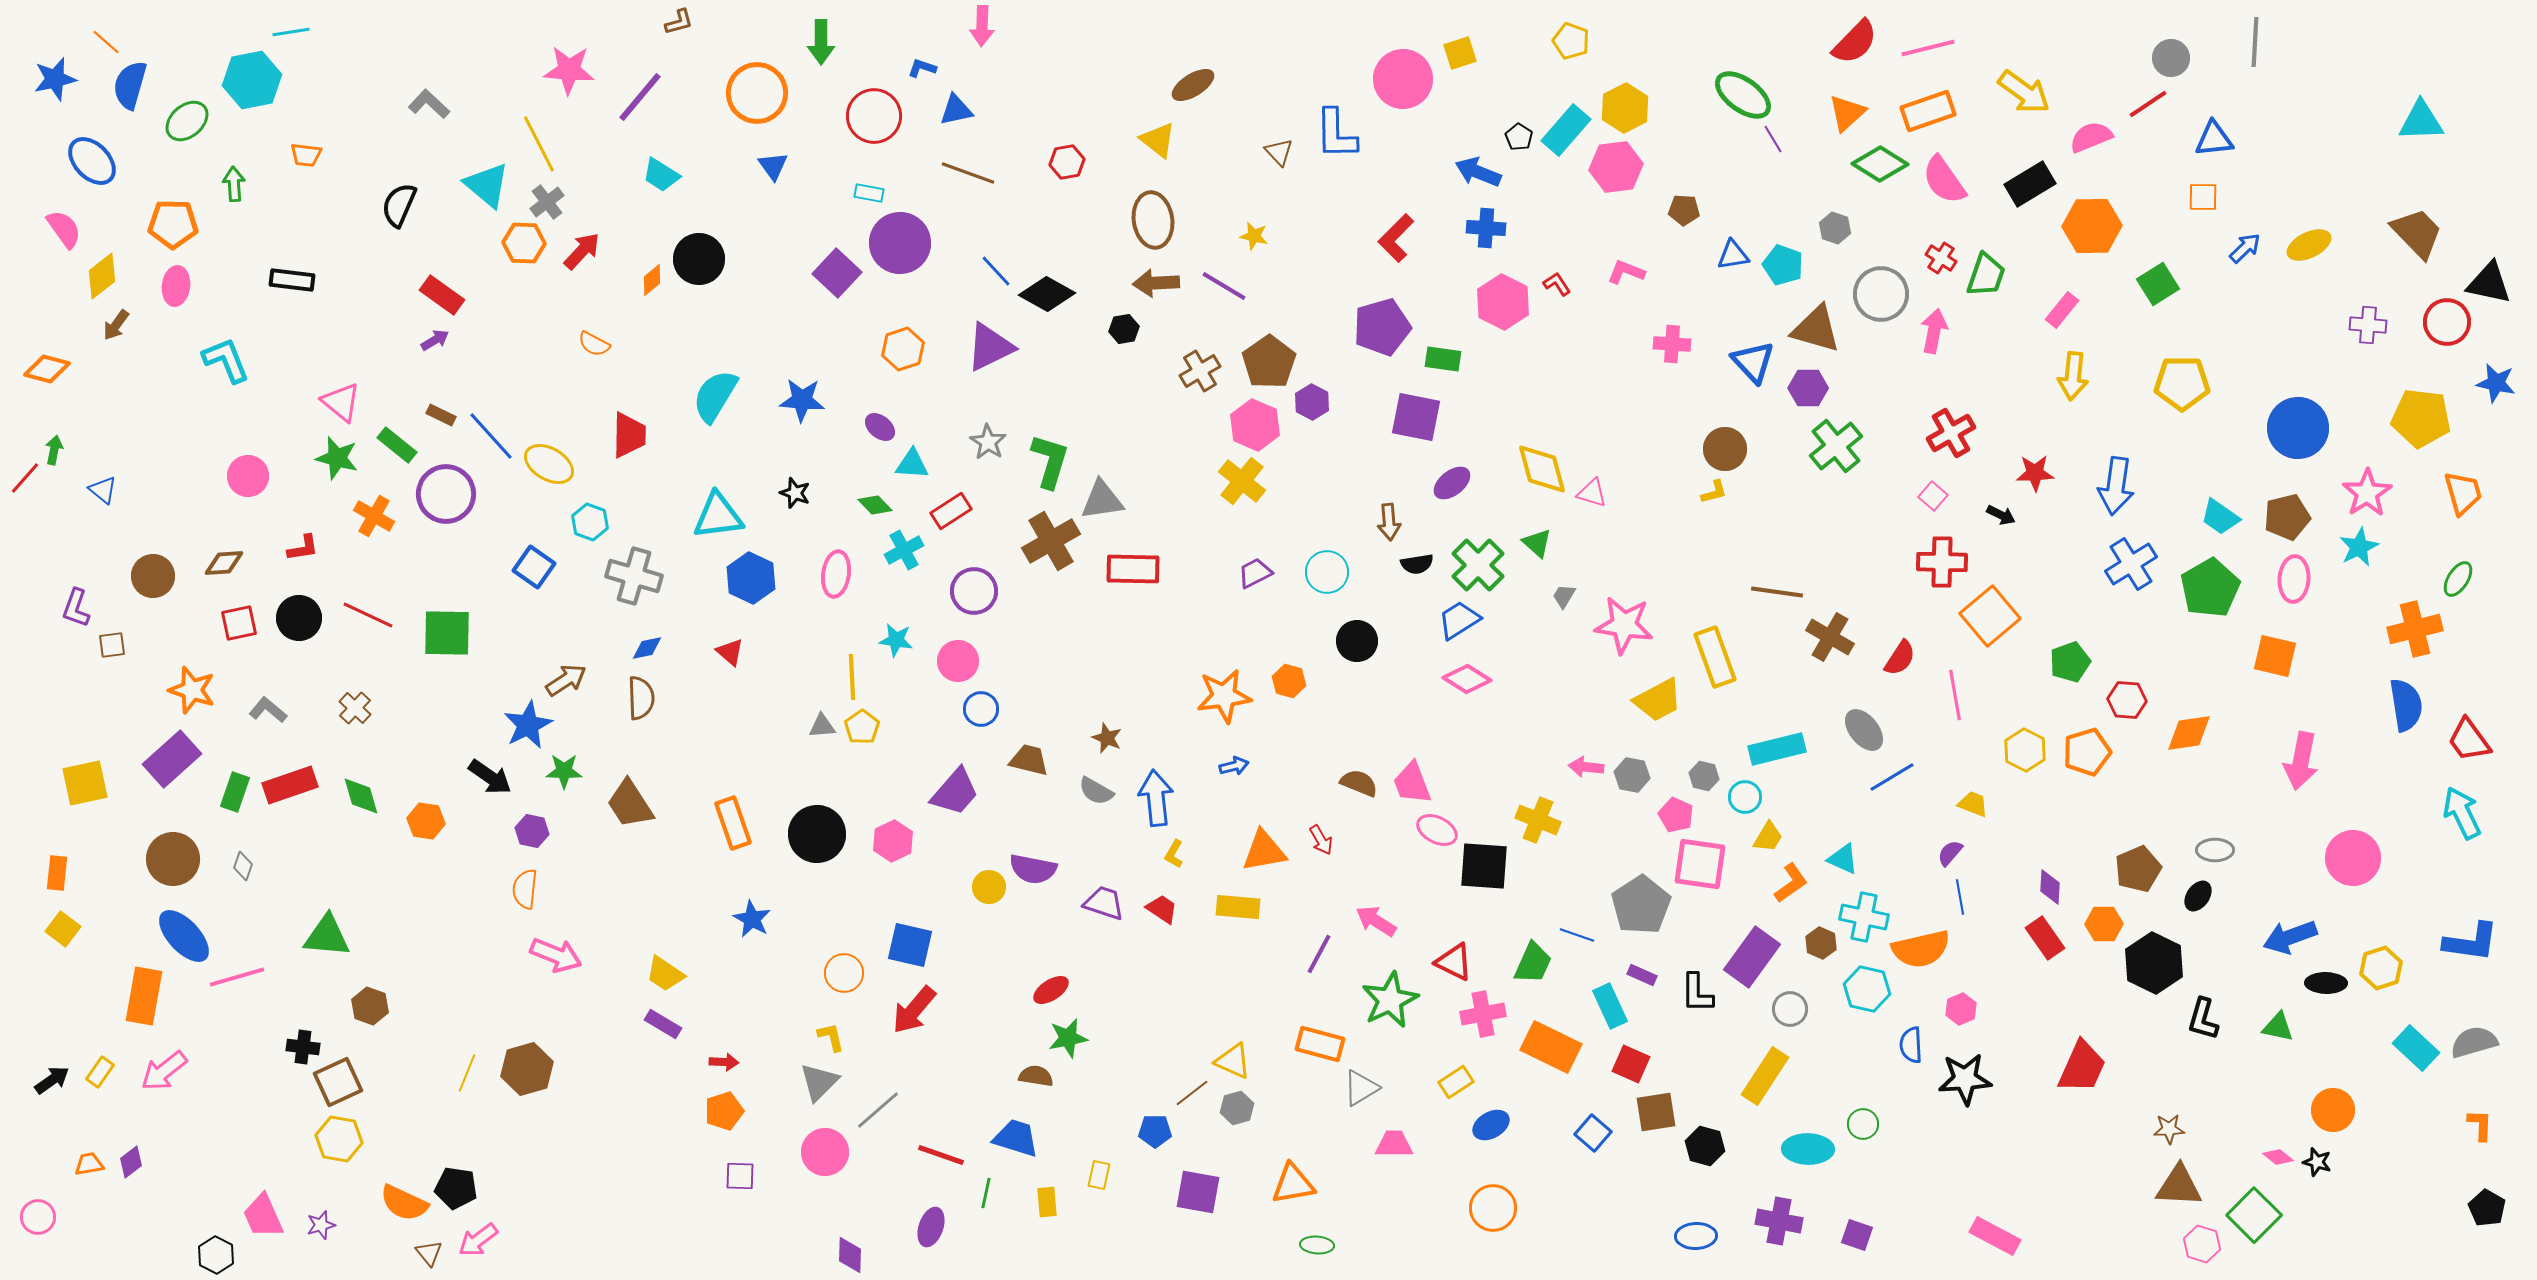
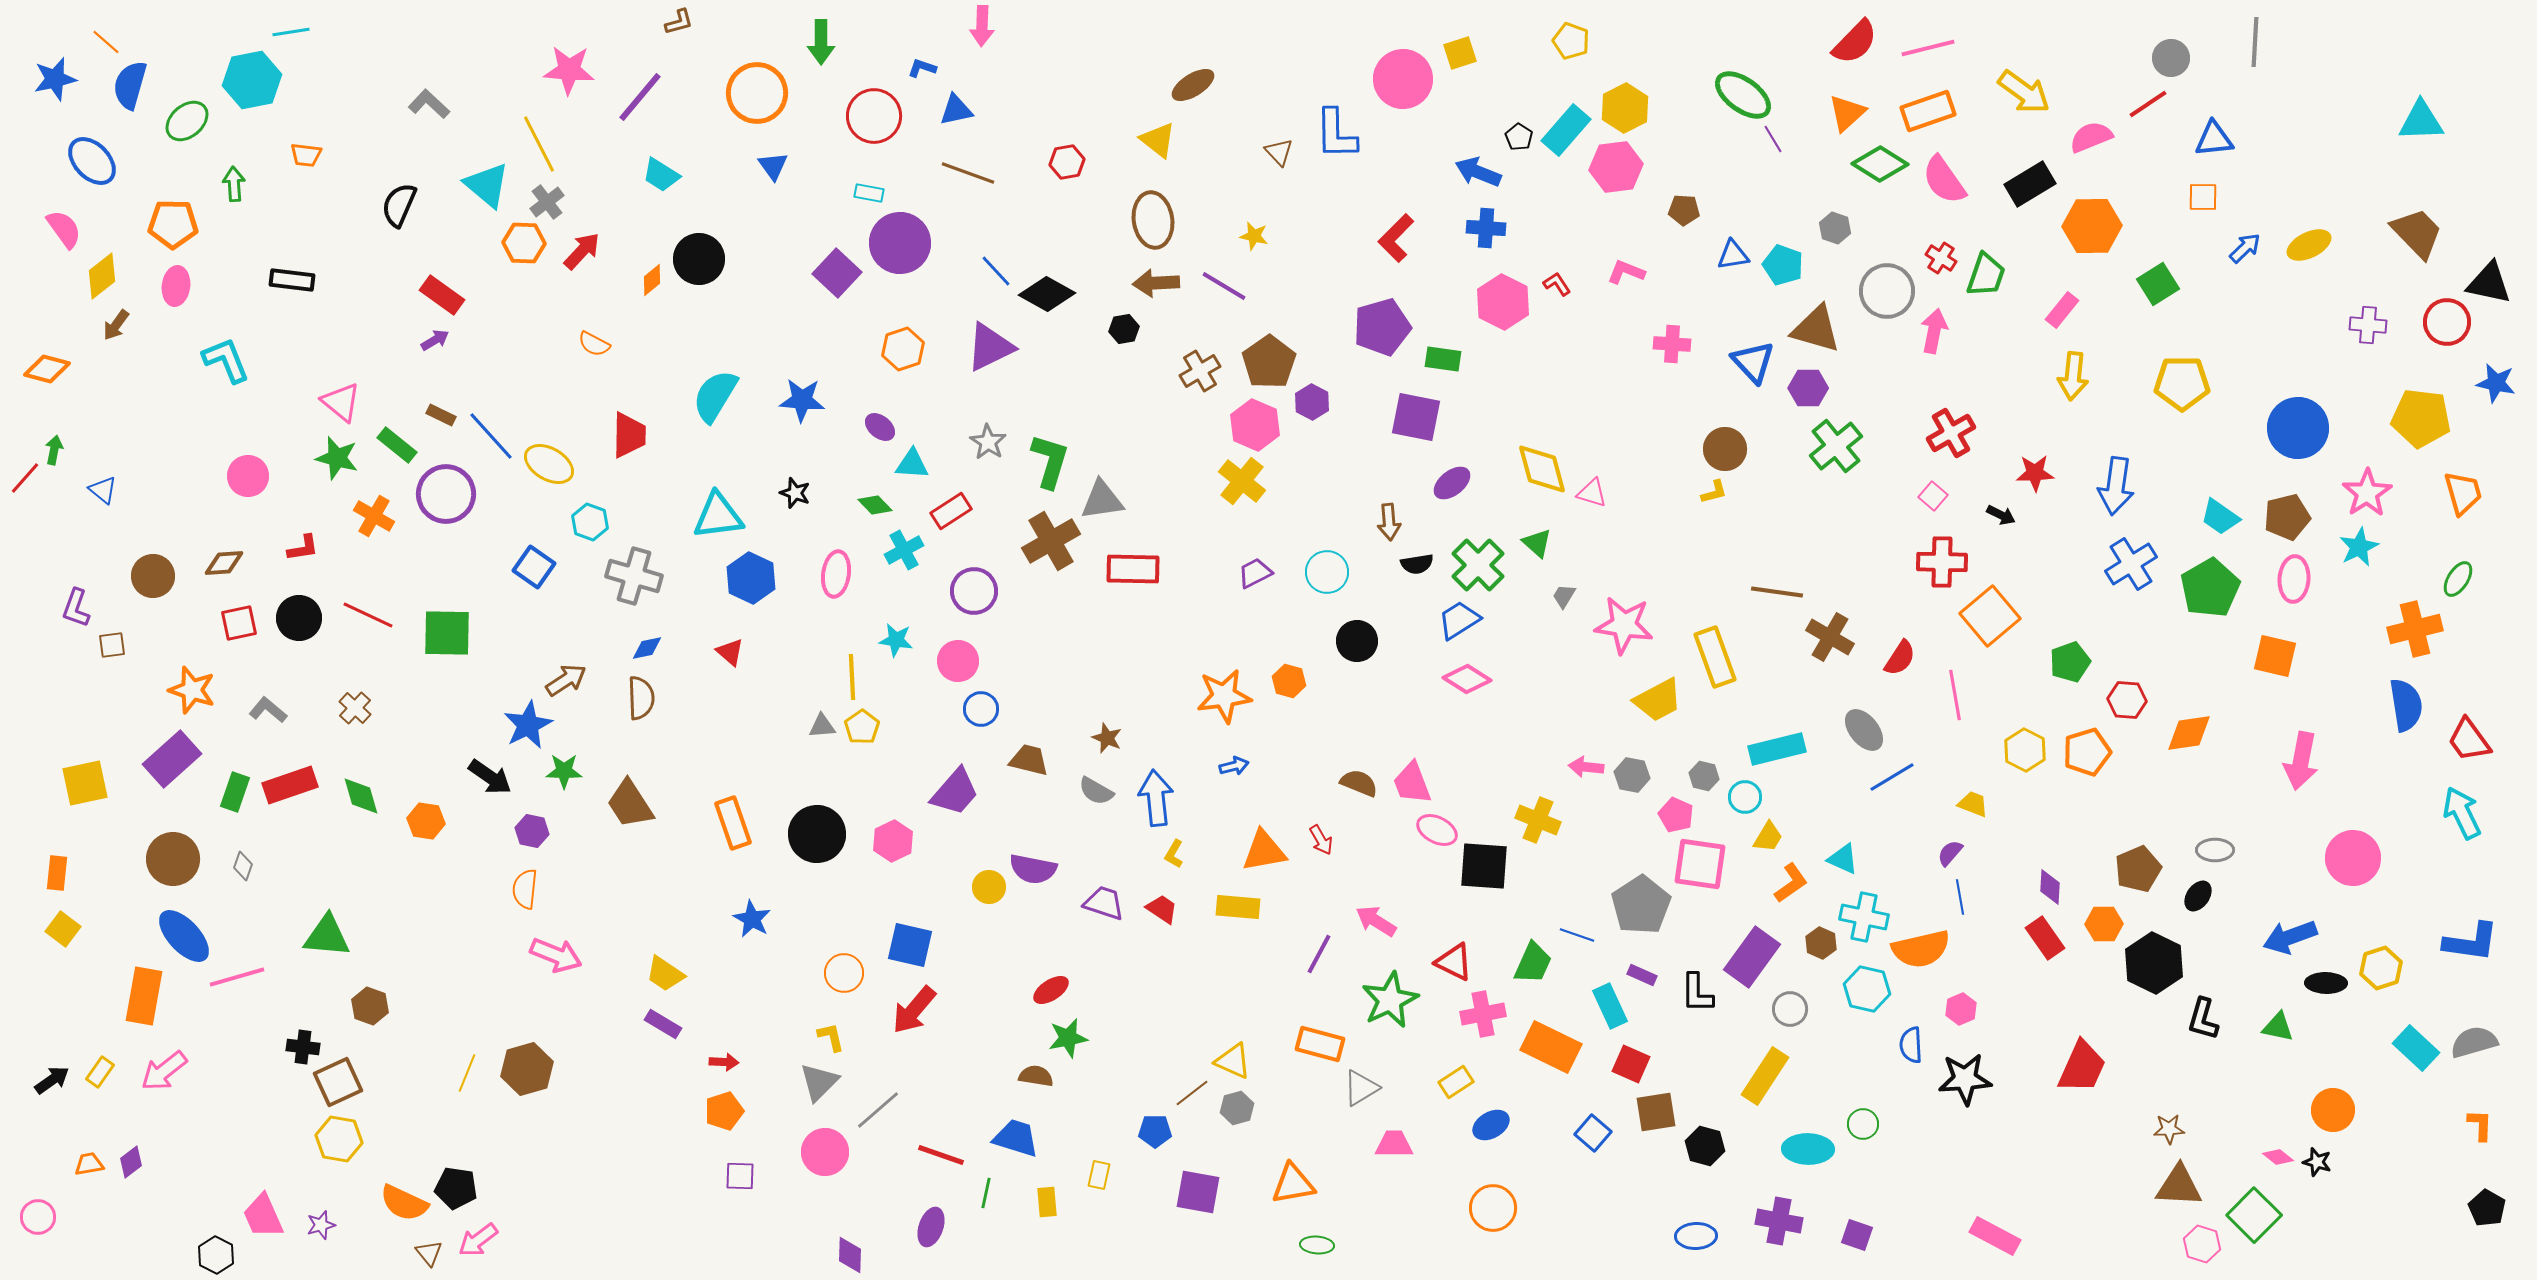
gray circle at (1881, 294): moved 6 px right, 3 px up
